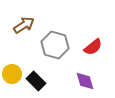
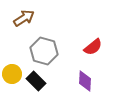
brown arrow: moved 7 px up
gray hexagon: moved 11 px left, 6 px down
purple diamond: rotated 20 degrees clockwise
